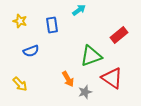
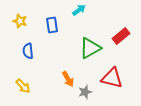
red rectangle: moved 2 px right, 1 px down
blue semicircle: moved 3 px left; rotated 105 degrees clockwise
green triangle: moved 1 px left, 8 px up; rotated 10 degrees counterclockwise
red triangle: rotated 20 degrees counterclockwise
yellow arrow: moved 3 px right, 2 px down
